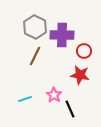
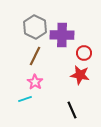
red circle: moved 2 px down
pink star: moved 19 px left, 13 px up
black line: moved 2 px right, 1 px down
